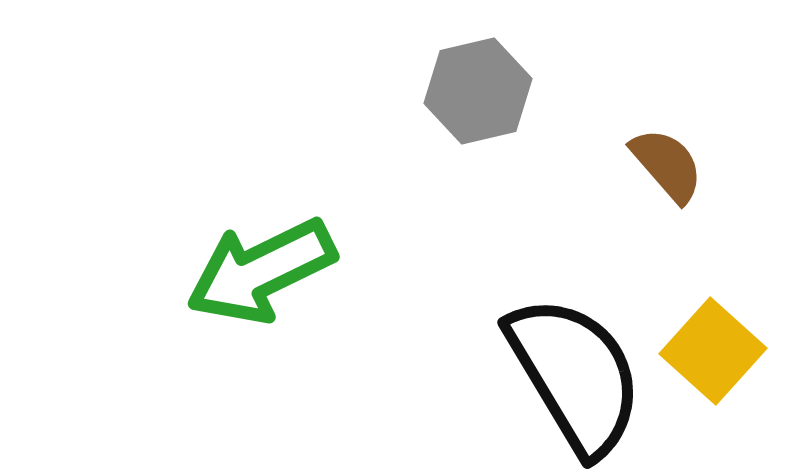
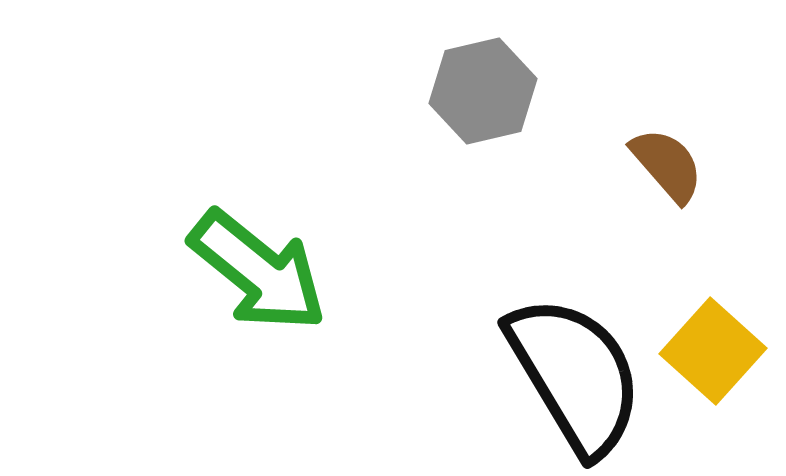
gray hexagon: moved 5 px right
green arrow: moved 3 px left; rotated 115 degrees counterclockwise
